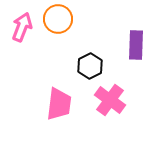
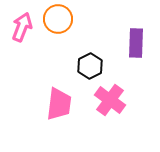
purple rectangle: moved 2 px up
